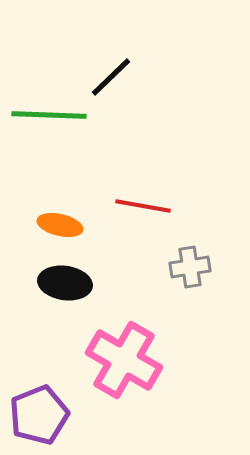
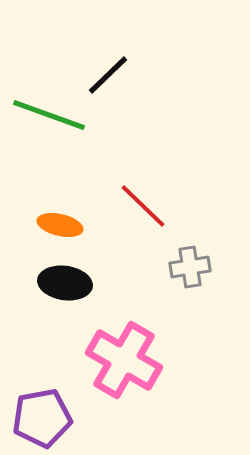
black line: moved 3 px left, 2 px up
green line: rotated 18 degrees clockwise
red line: rotated 34 degrees clockwise
purple pentagon: moved 3 px right, 3 px down; rotated 12 degrees clockwise
